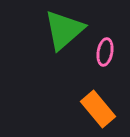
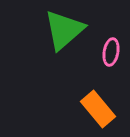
pink ellipse: moved 6 px right
